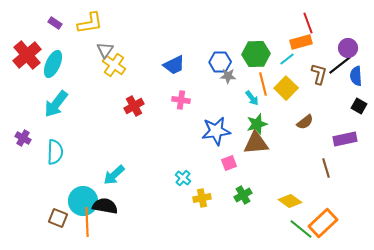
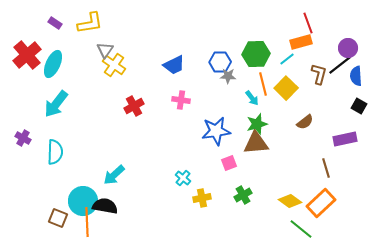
orange rectangle at (323, 223): moved 2 px left, 20 px up
